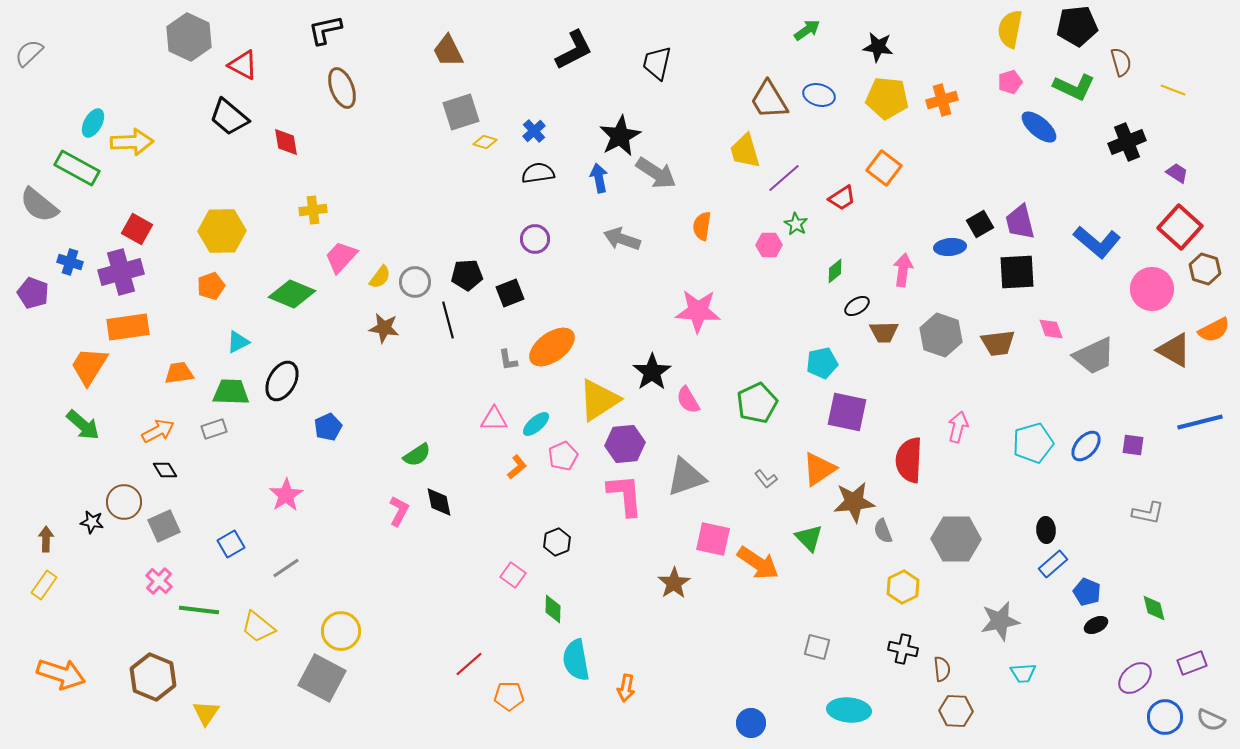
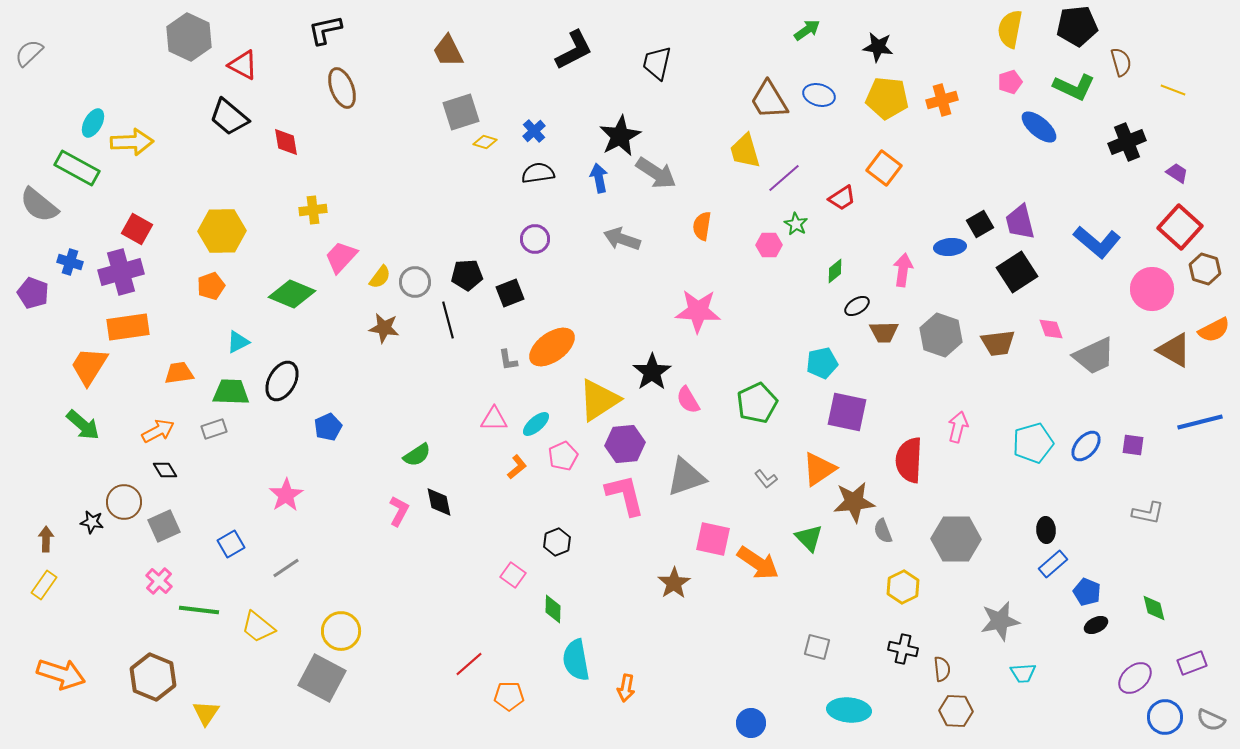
black square at (1017, 272): rotated 30 degrees counterclockwise
pink L-shape at (625, 495): rotated 9 degrees counterclockwise
